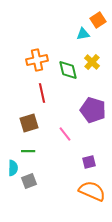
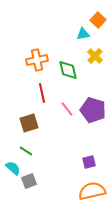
orange square: rotated 14 degrees counterclockwise
yellow cross: moved 3 px right, 6 px up
pink line: moved 2 px right, 25 px up
green line: moved 2 px left; rotated 32 degrees clockwise
cyan semicircle: rotated 49 degrees counterclockwise
orange semicircle: rotated 36 degrees counterclockwise
